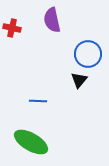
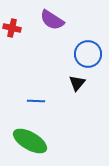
purple semicircle: rotated 45 degrees counterclockwise
black triangle: moved 2 px left, 3 px down
blue line: moved 2 px left
green ellipse: moved 1 px left, 1 px up
